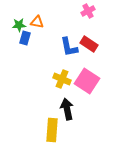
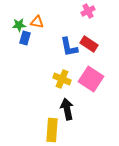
pink square: moved 4 px right, 2 px up
